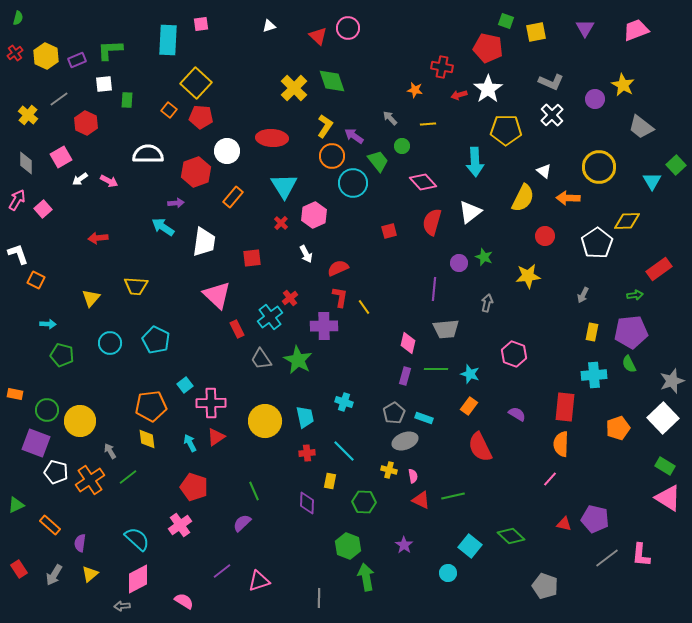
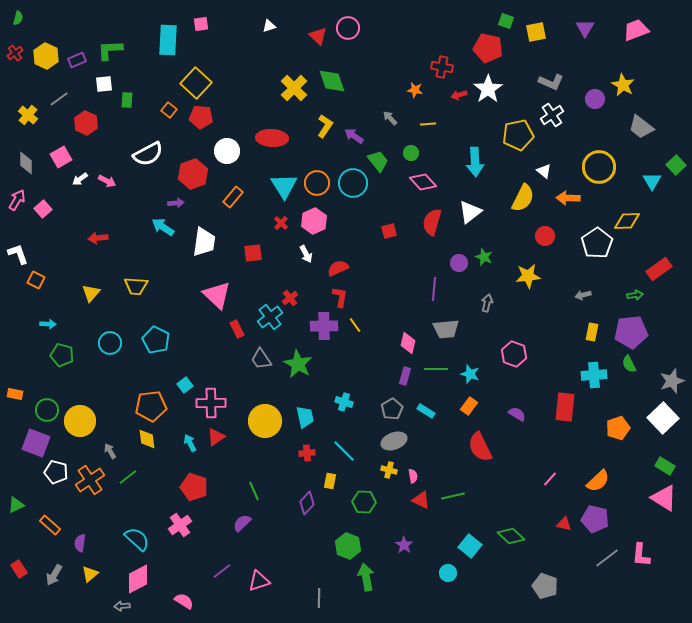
white cross at (552, 115): rotated 10 degrees clockwise
yellow pentagon at (506, 130): moved 12 px right, 5 px down; rotated 12 degrees counterclockwise
green circle at (402, 146): moved 9 px right, 7 px down
white semicircle at (148, 154): rotated 152 degrees clockwise
orange circle at (332, 156): moved 15 px left, 27 px down
red hexagon at (196, 172): moved 3 px left, 2 px down
pink arrow at (109, 181): moved 2 px left
pink hexagon at (314, 215): moved 6 px down
red square at (252, 258): moved 1 px right, 5 px up
gray arrow at (583, 295): rotated 49 degrees clockwise
yellow triangle at (91, 298): moved 5 px up
yellow line at (364, 307): moved 9 px left, 18 px down
green star at (298, 360): moved 4 px down
gray pentagon at (394, 413): moved 2 px left, 4 px up
cyan rectangle at (424, 418): moved 2 px right, 7 px up; rotated 12 degrees clockwise
gray ellipse at (405, 441): moved 11 px left
orange semicircle at (561, 444): moved 37 px right, 37 px down; rotated 135 degrees counterclockwise
pink triangle at (668, 498): moved 4 px left
purple diamond at (307, 503): rotated 40 degrees clockwise
